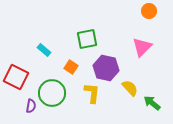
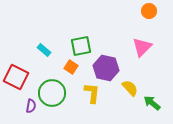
green square: moved 6 px left, 7 px down
